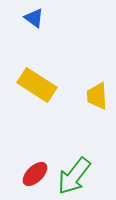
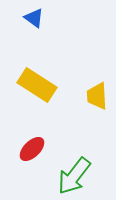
red ellipse: moved 3 px left, 25 px up
